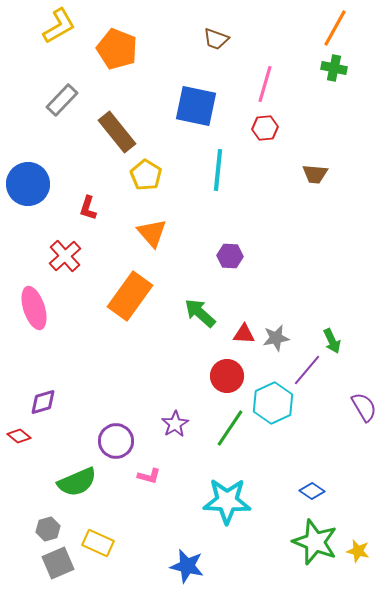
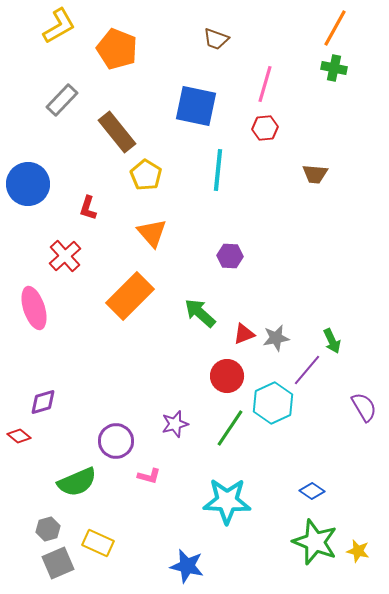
orange rectangle at (130, 296): rotated 9 degrees clockwise
red triangle at (244, 334): rotated 25 degrees counterclockwise
purple star at (175, 424): rotated 16 degrees clockwise
